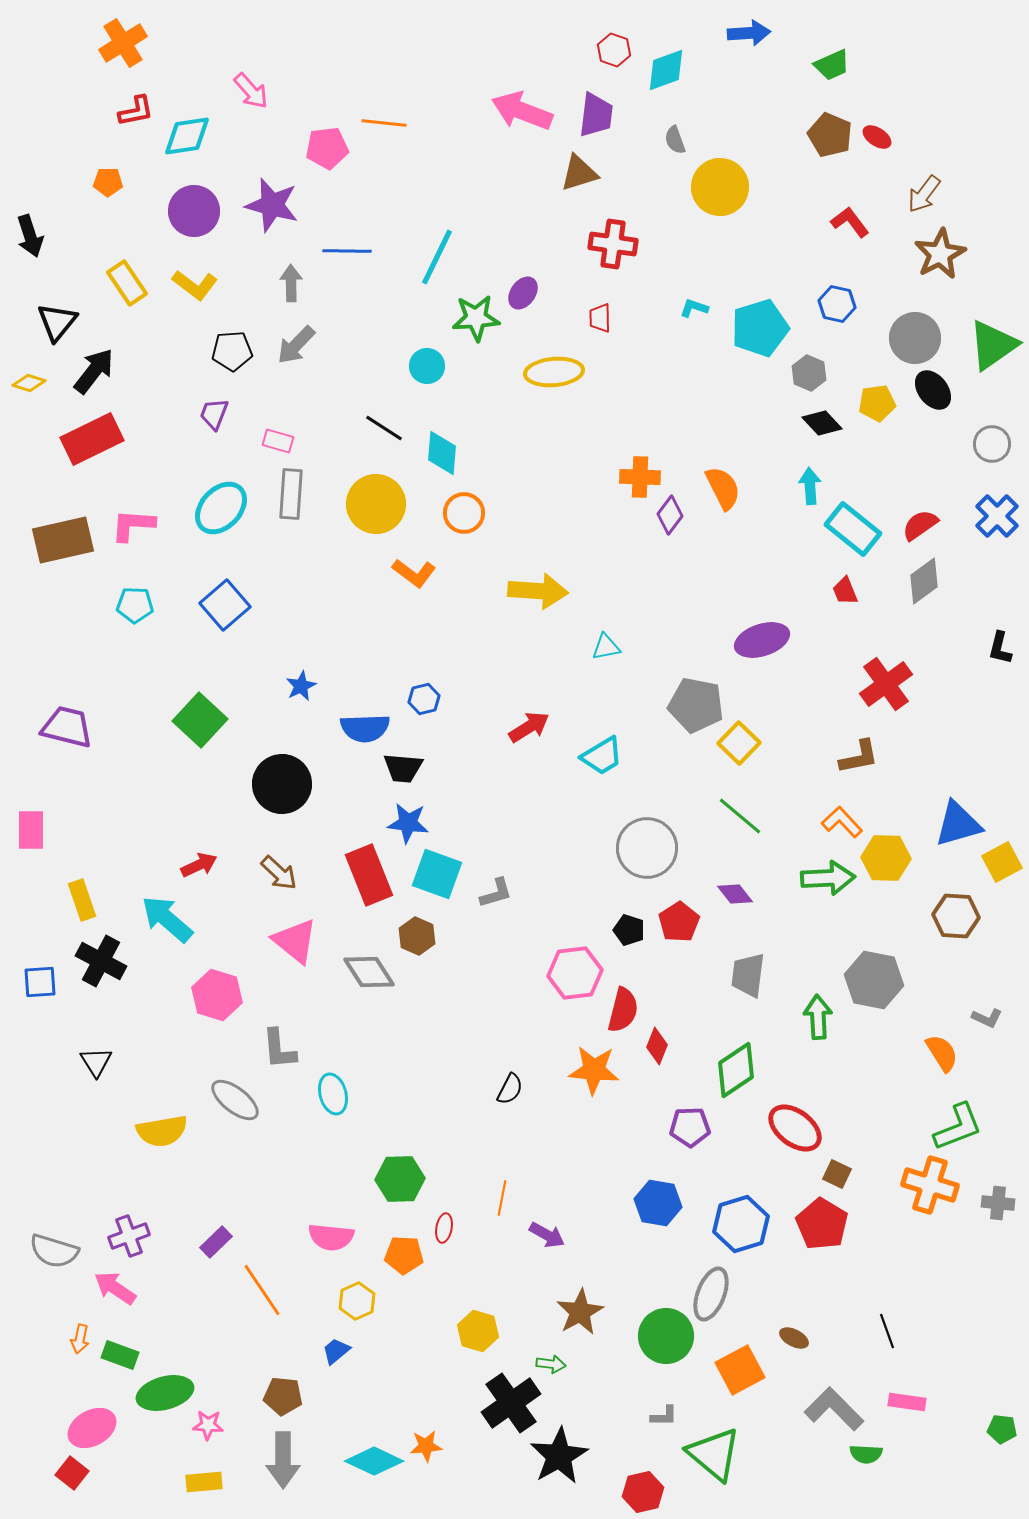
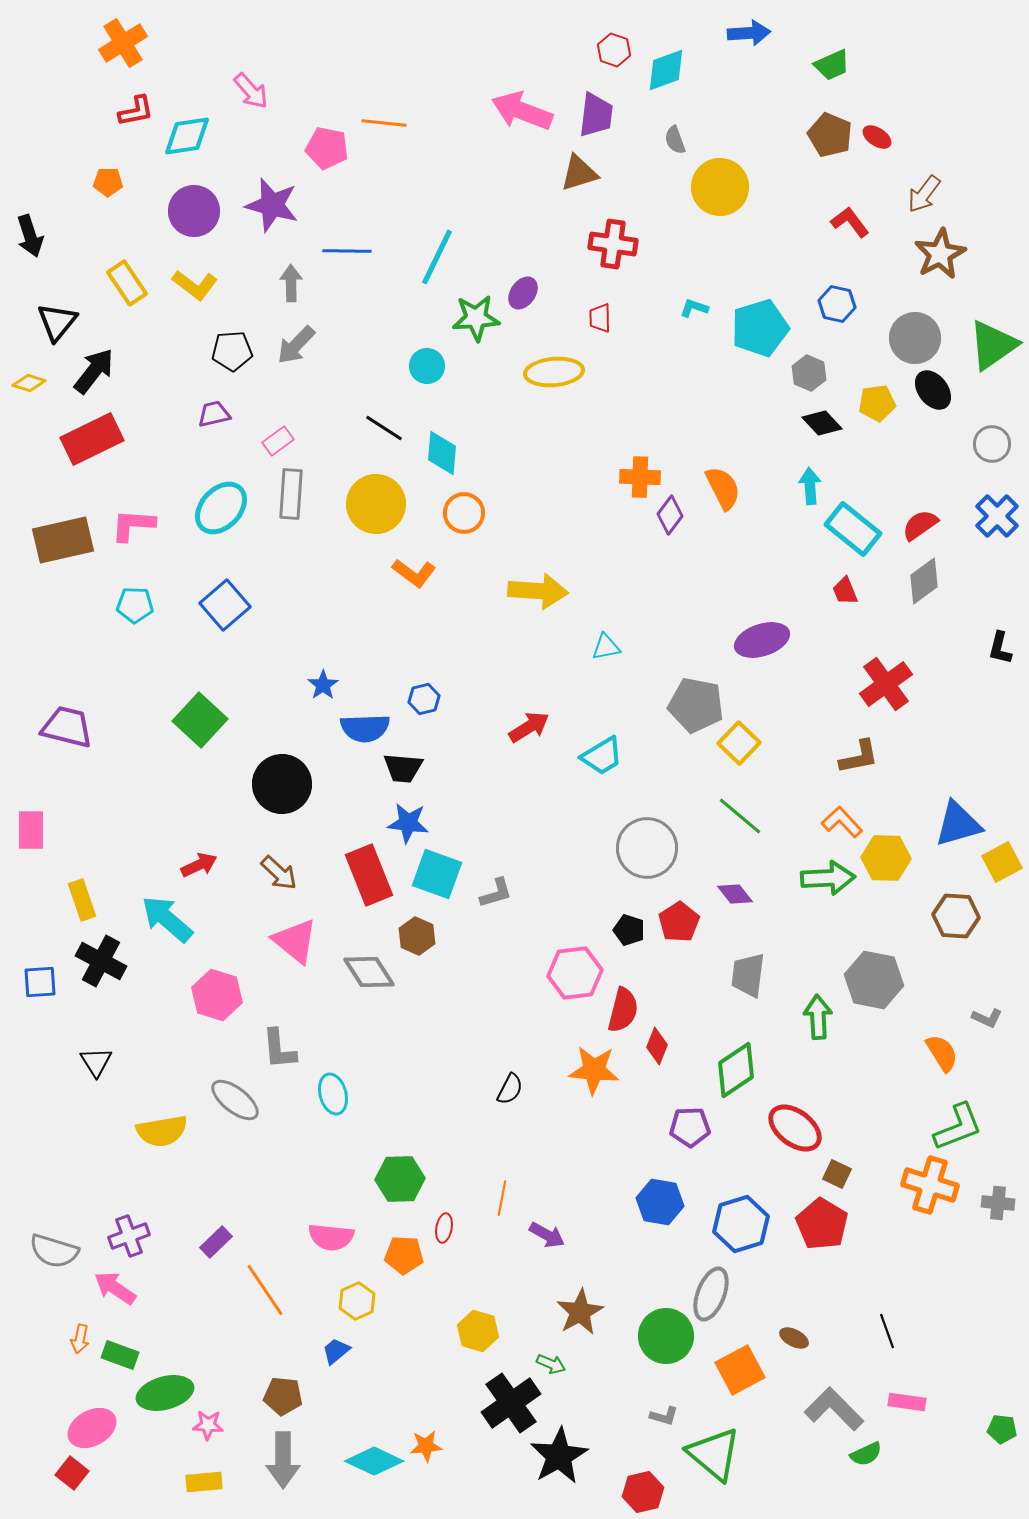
pink pentagon at (327, 148): rotated 18 degrees clockwise
purple trapezoid at (214, 414): rotated 56 degrees clockwise
pink rectangle at (278, 441): rotated 52 degrees counterclockwise
blue star at (301, 686): moved 22 px right, 1 px up; rotated 8 degrees counterclockwise
blue hexagon at (658, 1203): moved 2 px right, 1 px up
orange line at (262, 1290): moved 3 px right
green arrow at (551, 1364): rotated 16 degrees clockwise
gray L-shape at (664, 1416): rotated 16 degrees clockwise
green semicircle at (866, 1454): rotated 28 degrees counterclockwise
